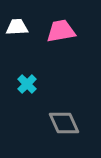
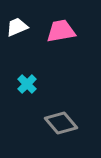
white trapezoid: rotated 20 degrees counterclockwise
gray diamond: moved 3 px left; rotated 16 degrees counterclockwise
